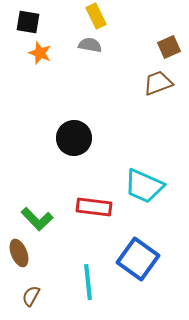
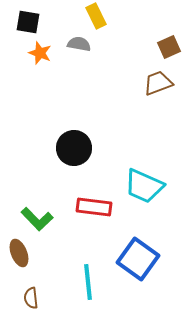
gray semicircle: moved 11 px left, 1 px up
black circle: moved 10 px down
brown semicircle: moved 2 px down; rotated 35 degrees counterclockwise
